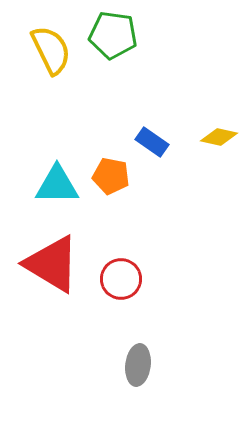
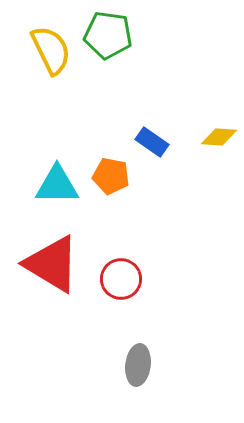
green pentagon: moved 5 px left
yellow diamond: rotated 9 degrees counterclockwise
